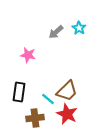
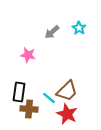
gray arrow: moved 4 px left
cyan line: moved 1 px right, 1 px up
brown cross: moved 6 px left, 9 px up; rotated 12 degrees clockwise
